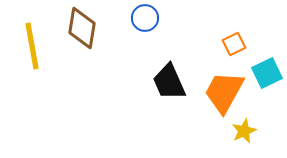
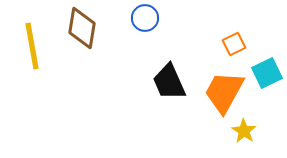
yellow star: rotated 15 degrees counterclockwise
